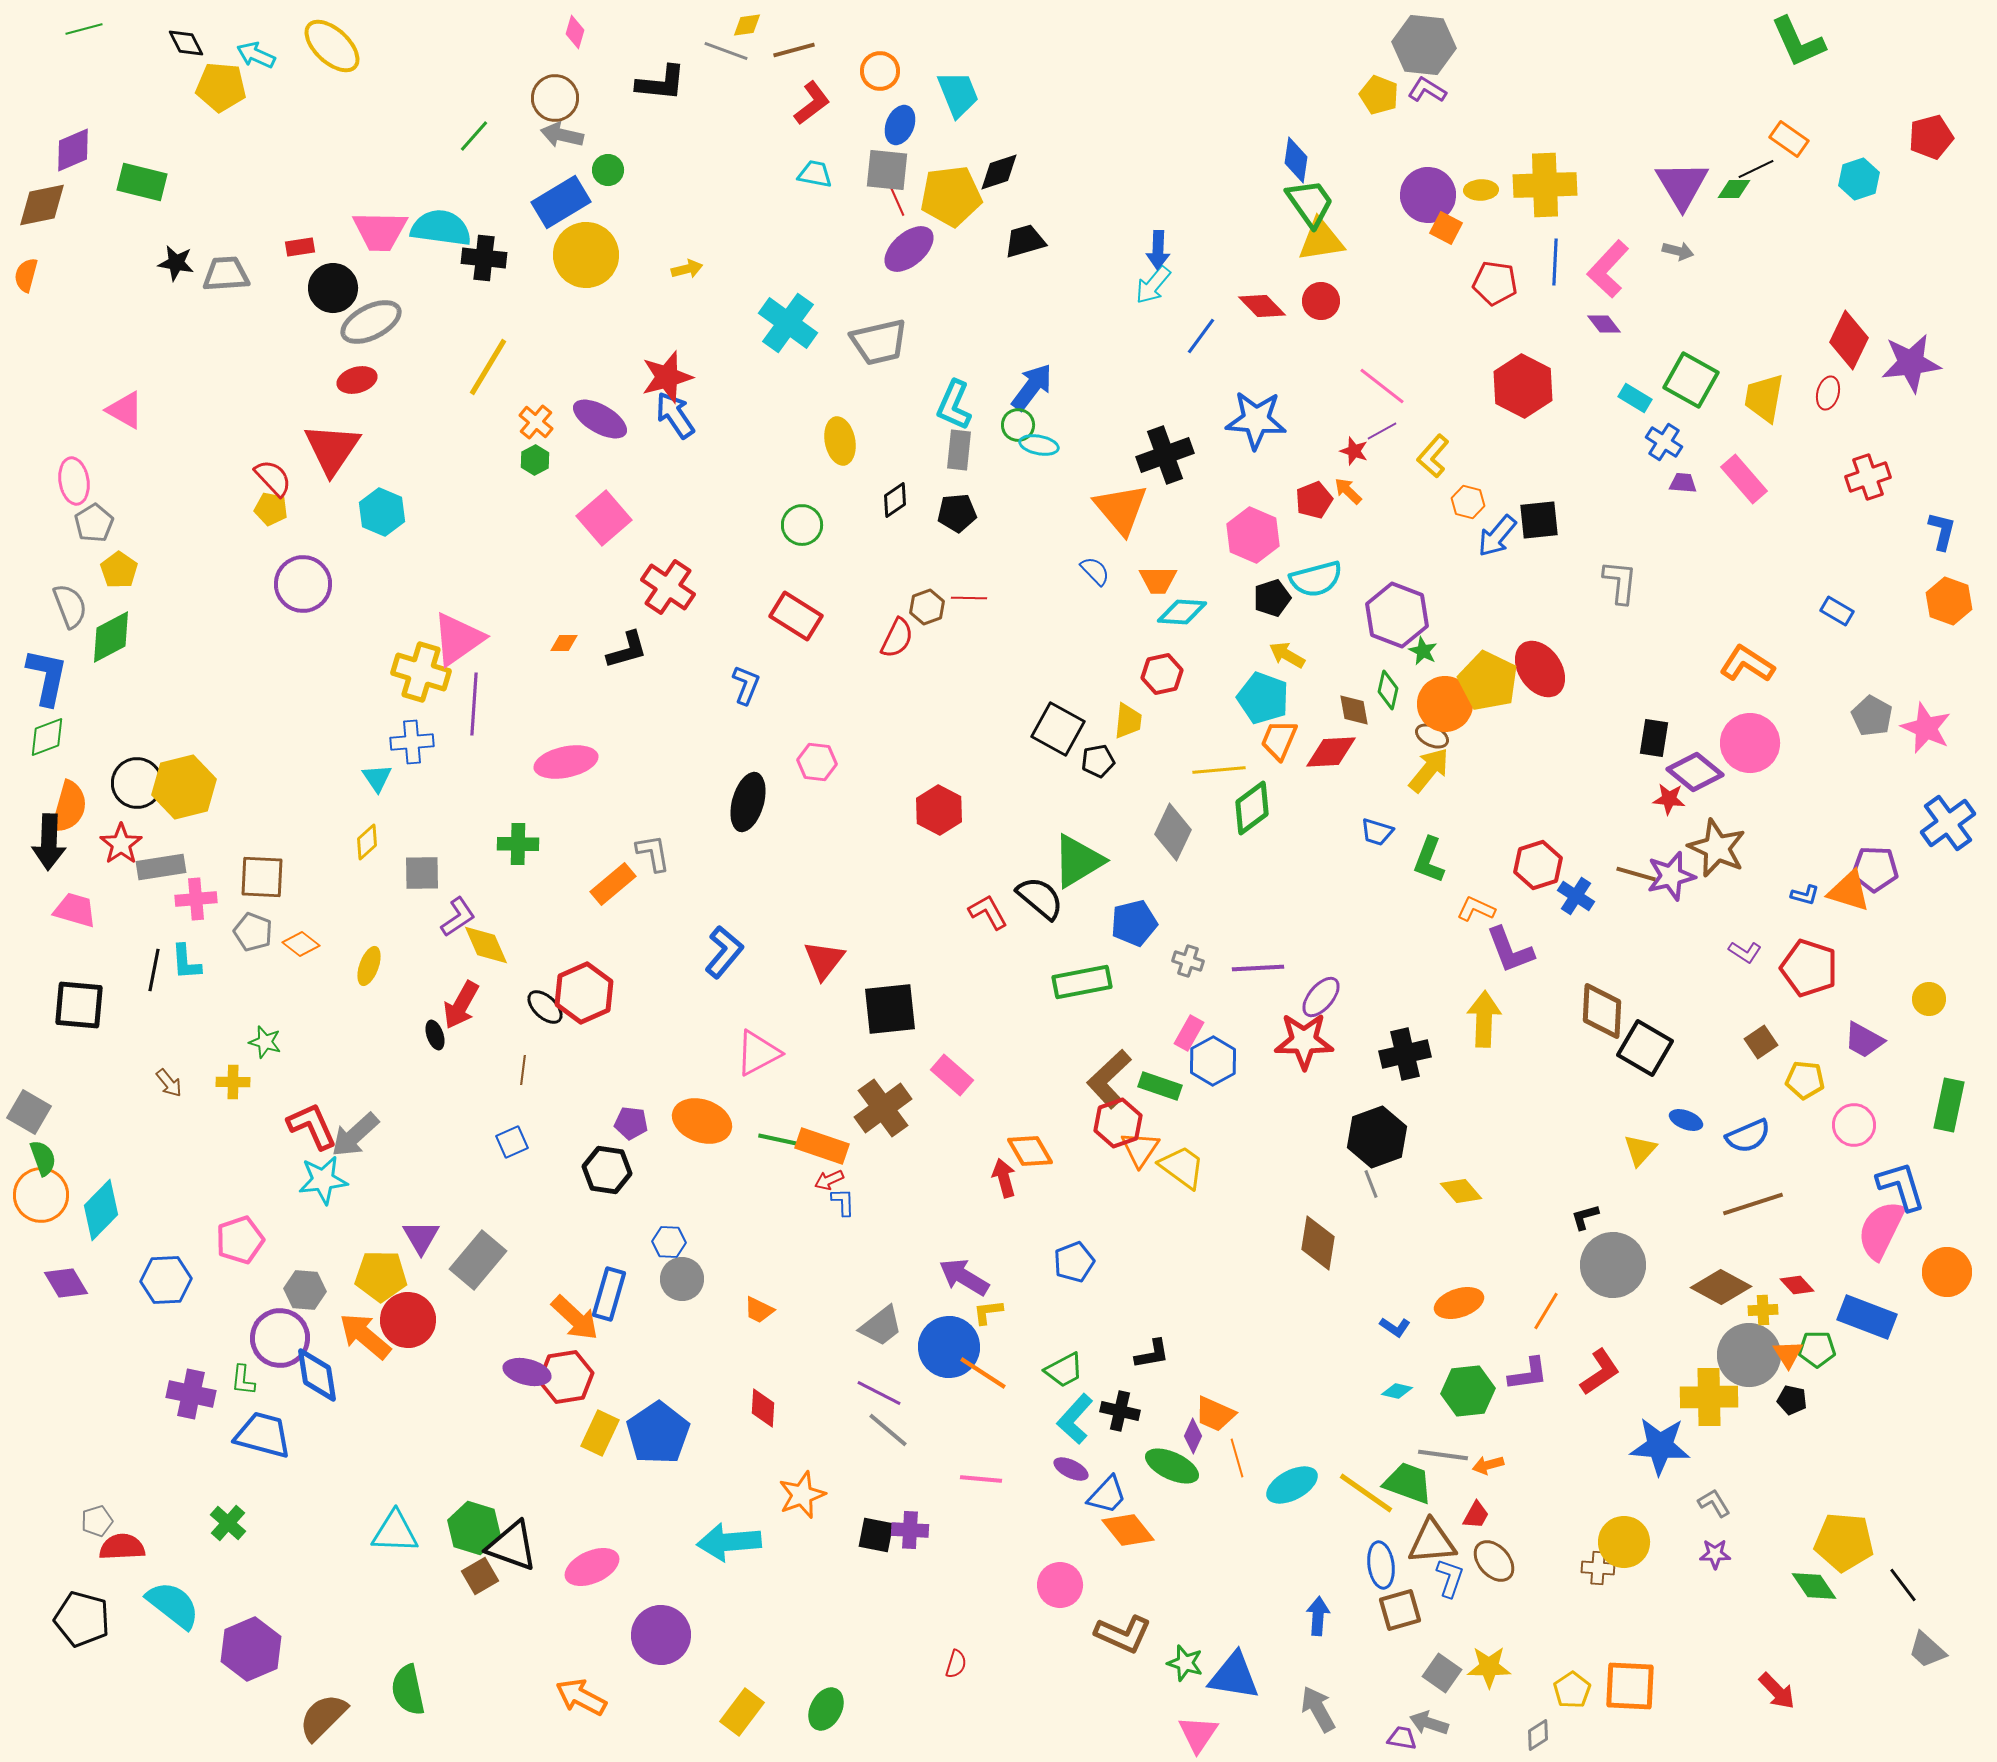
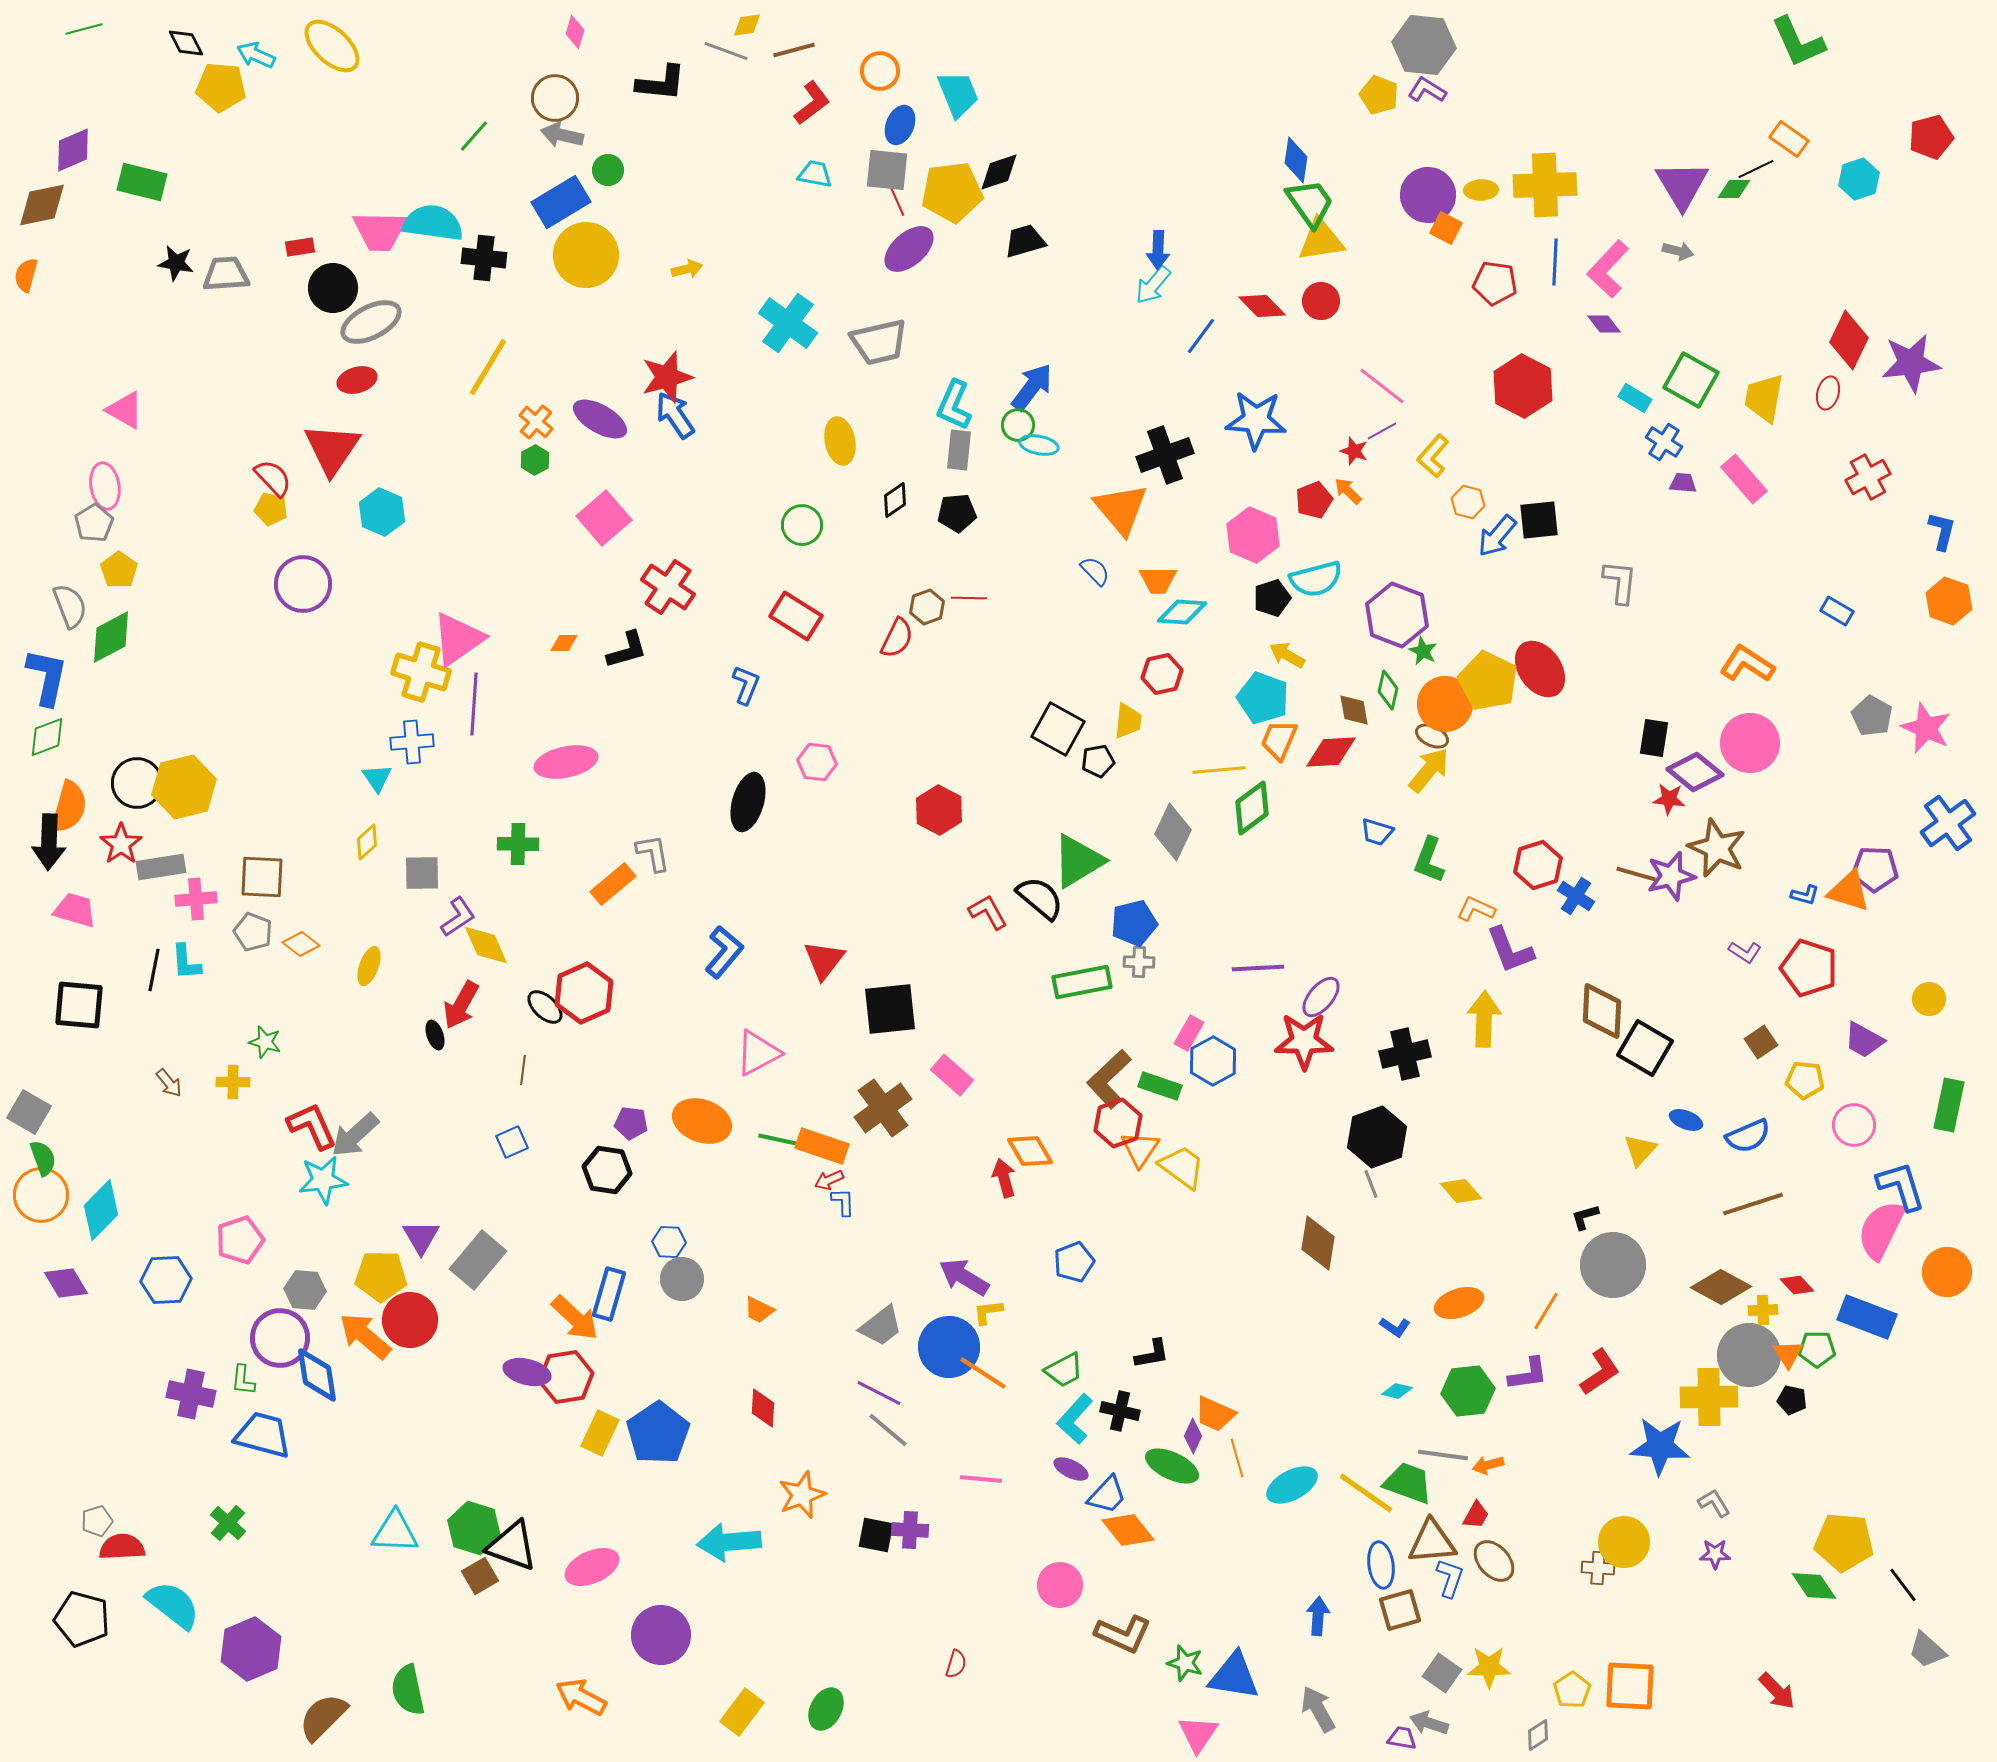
yellow pentagon at (951, 196): moved 1 px right, 4 px up
cyan semicircle at (441, 228): moved 8 px left, 5 px up
red cross at (1868, 477): rotated 9 degrees counterclockwise
pink ellipse at (74, 481): moved 31 px right, 5 px down
gray cross at (1188, 961): moved 49 px left, 1 px down; rotated 16 degrees counterclockwise
red circle at (408, 1320): moved 2 px right
